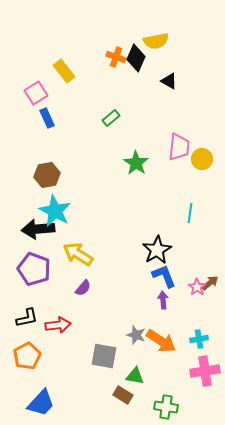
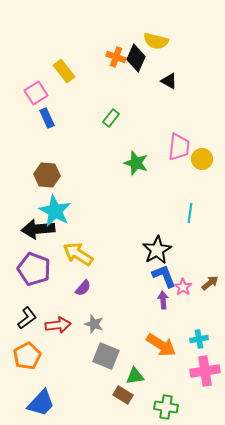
yellow semicircle: rotated 25 degrees clockwise
green rectangle: rotated 12 degrees counterclockwise
green star: rotated 15 degrees counterclockwise
brown hexagon: rotated 15 degrees clockwise
pink star: moved 14 px left
black L-shape: rotated 25 degrees counterclockwise
gray star: moved 42 px left, 11 px up
orange arrow: moved 4 px down
gray square: moved 2 px right; rotated 12 degrees clockwise
green triangle: rotated 18 degrees counterclockwise
